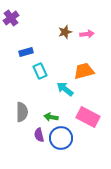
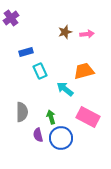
green arrow: rotated 64 degrees clockwise
purple semicircle: moved 1 px left
